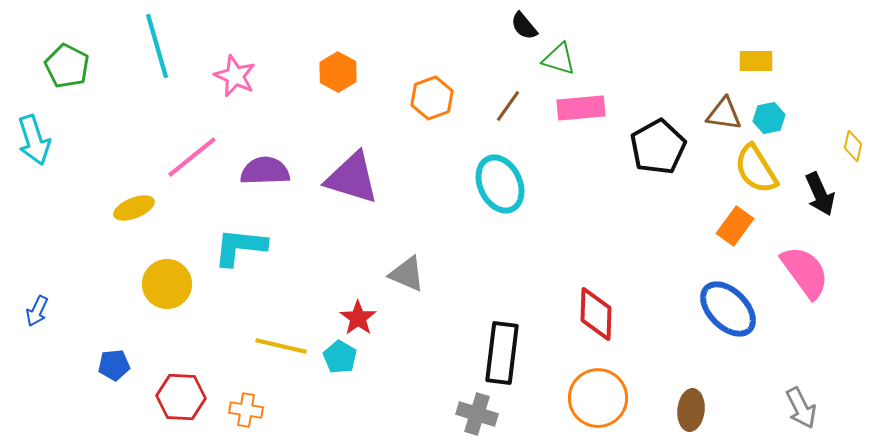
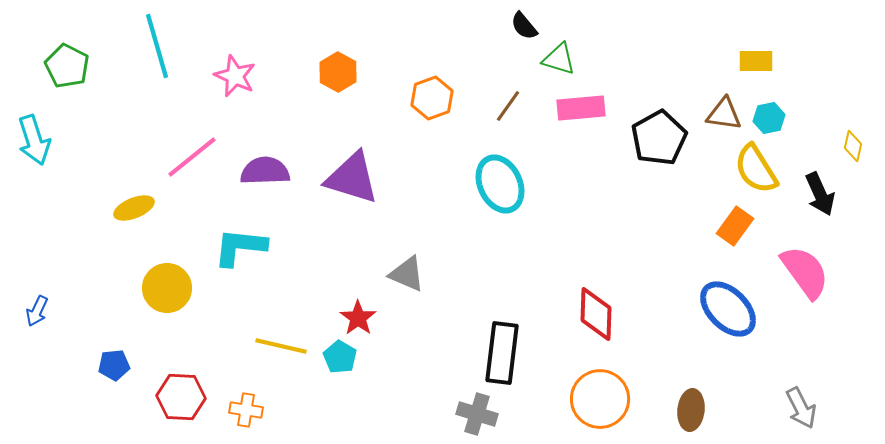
black pentagon at (658, 147): moved 1 px right, 9 px up
yellow circle at (167, 284): moved 4 px down
orange circle at (598, 398): moved 2 px right, 1 px down
